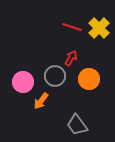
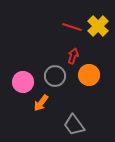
yellow cross: moved 1 px left, 2 px up
red arrow: moved 2 px right, 2 px up; rotated 14 degrees counterclockwise
orange circle: moved 4 px up
orange arrow: moved 2 px down
gray trapezoid: moved 3 px left
